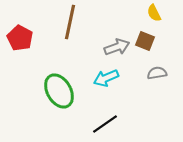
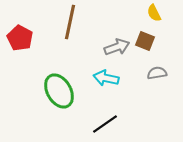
cyan arrow: rotated 35 degrees clockwise
